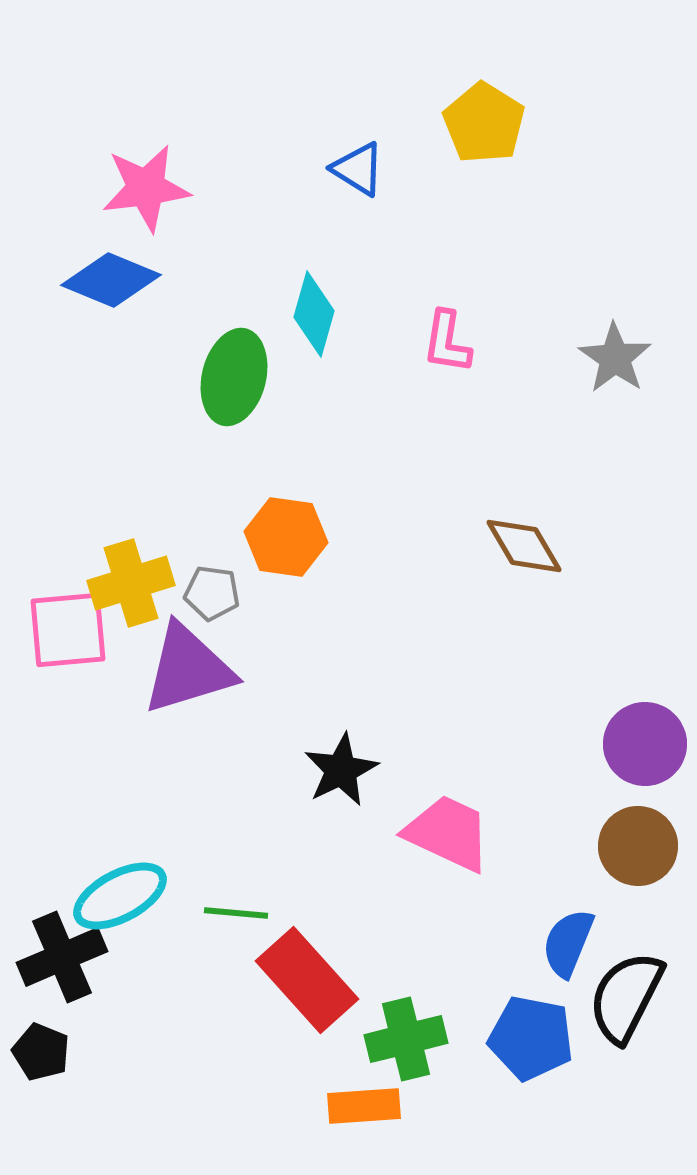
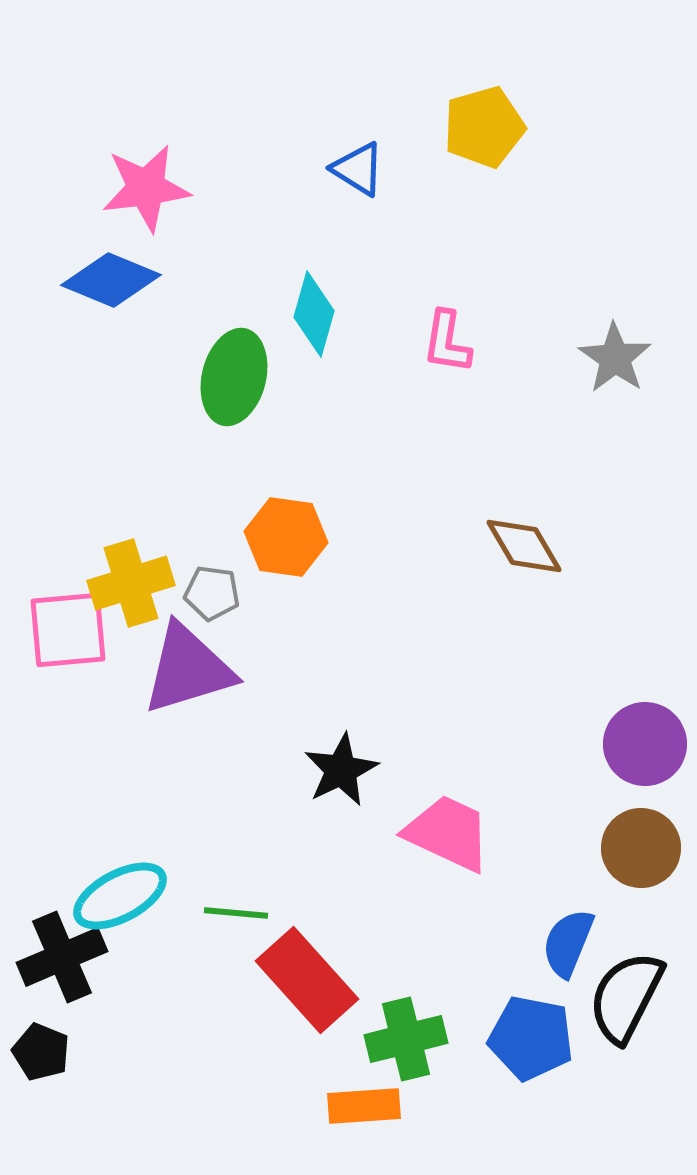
yellow pentagon: moved 4 px down; rotated 24 degrees clockwise
brown circle: moved 3 px right, 2 px down
